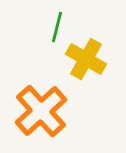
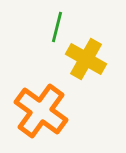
orange cross: rotated 12 degrees counterclockwise
